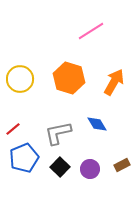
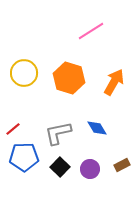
yellow circle: moved 4 px right, 6 px up
blue diamond: moved 4 px down
blue pentagon: moved 1 px up; rotated 20 degrees clockwise
